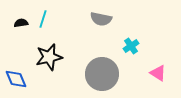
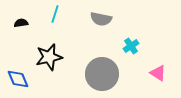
cyan line: moved 12 px right, 5 px up
blue diamond: moved 2 px right
